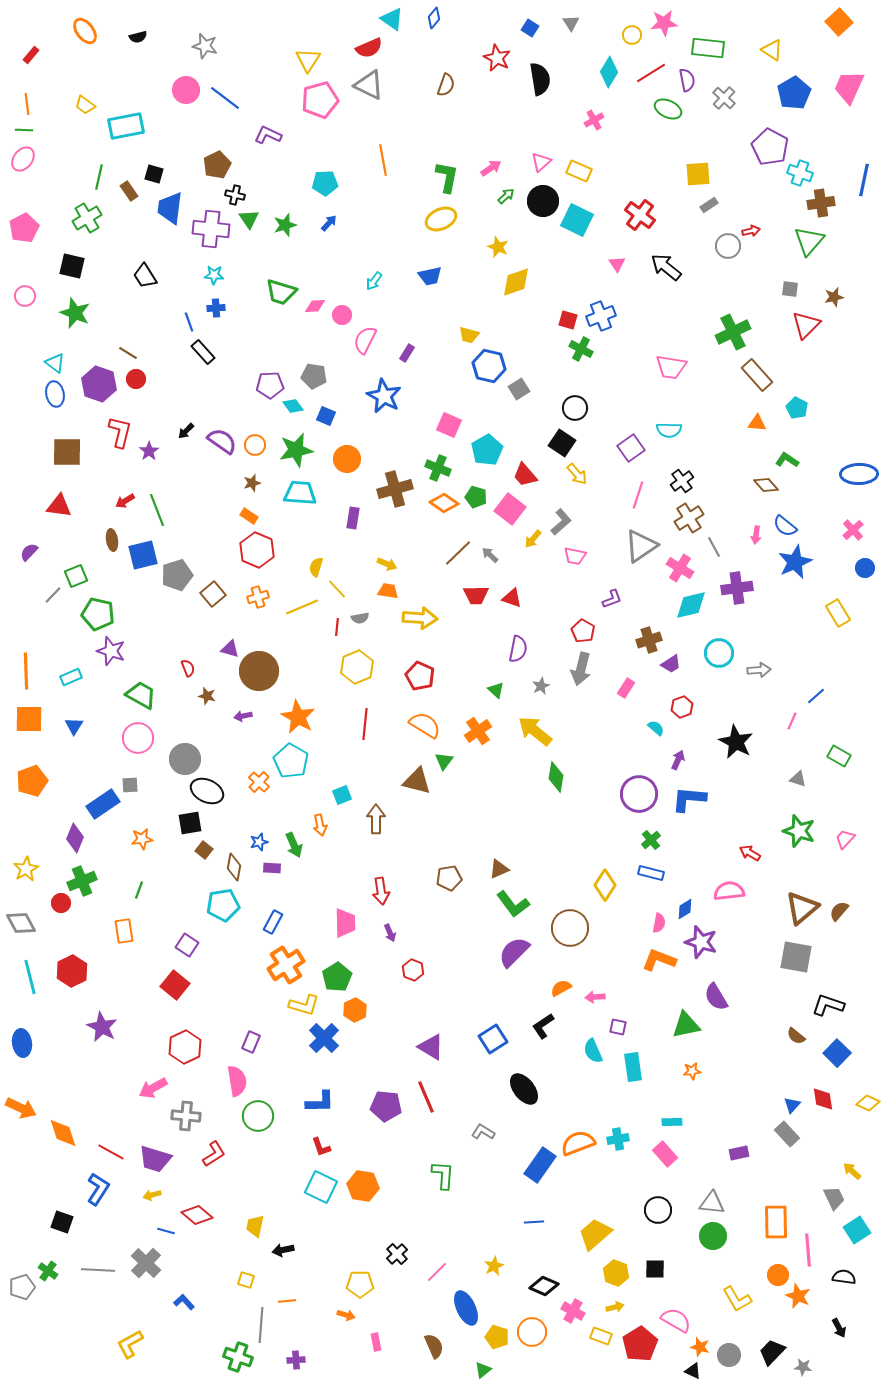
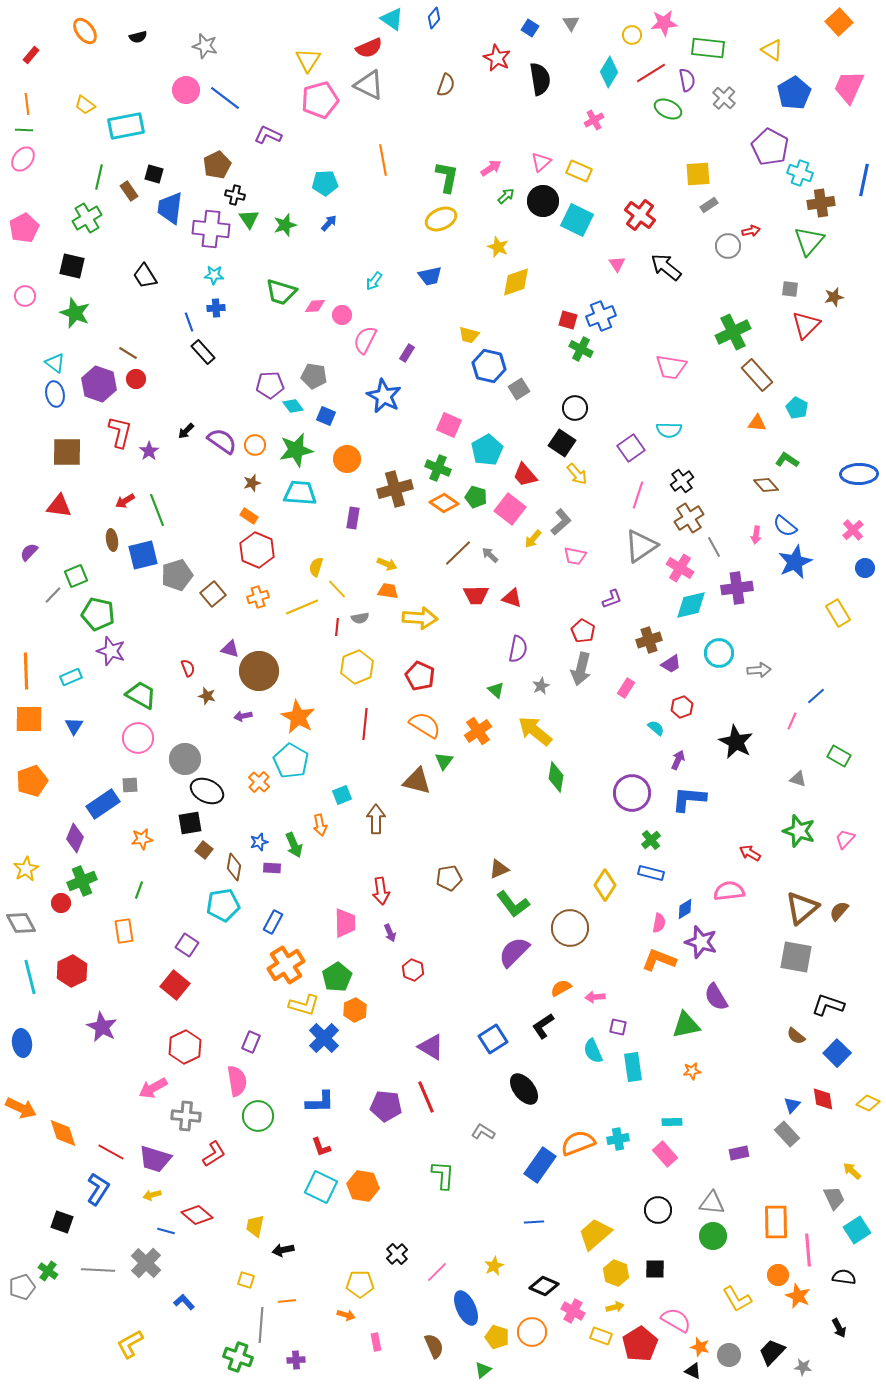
purple circle at (639, 794): moved 7 px left, 1 px up
